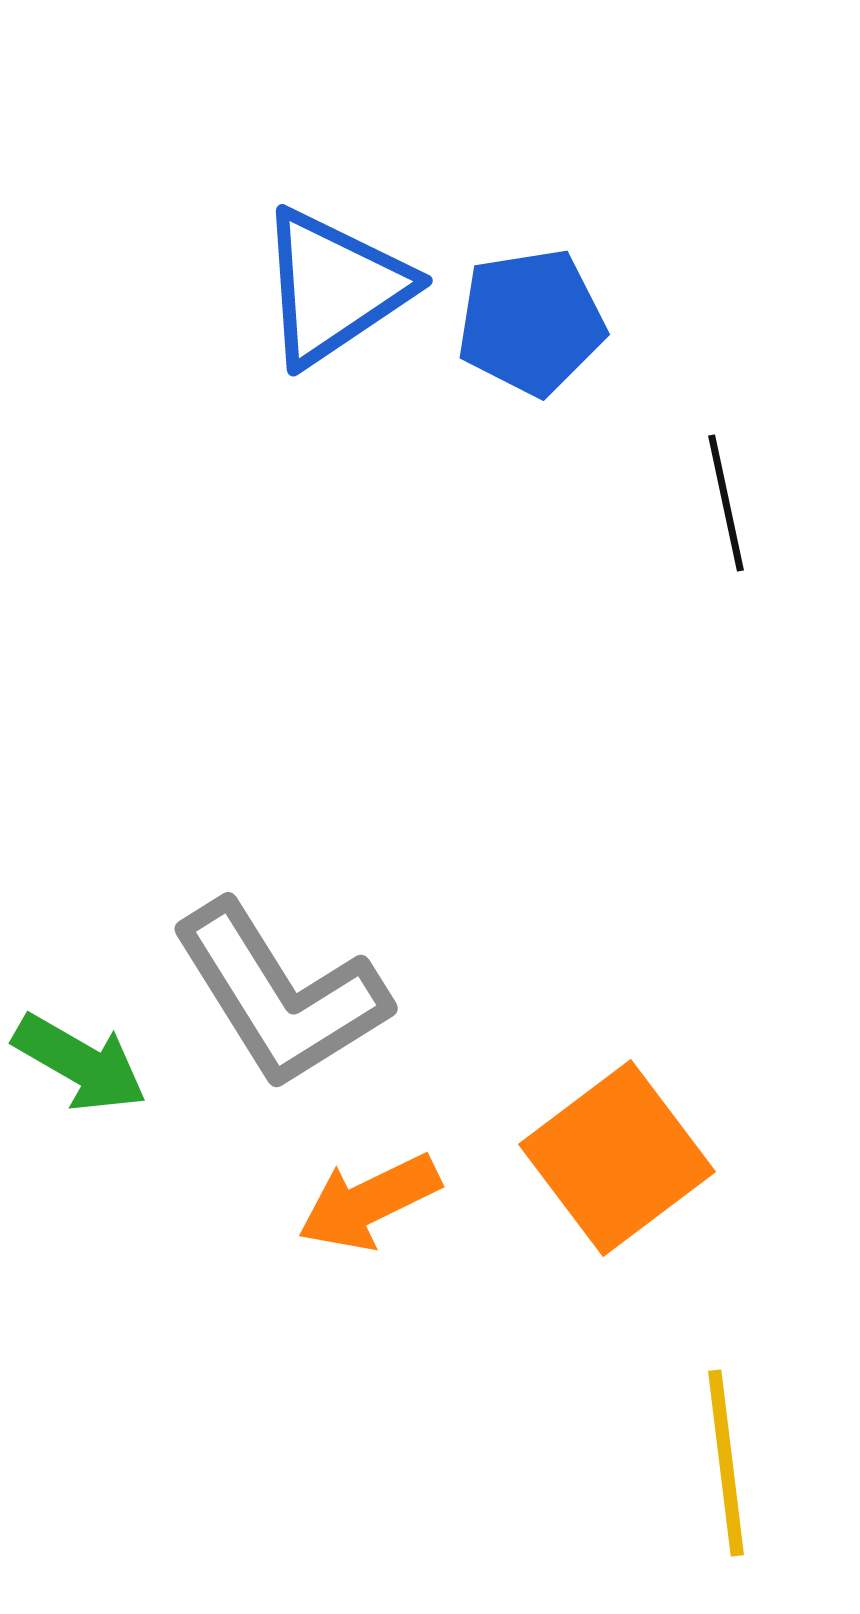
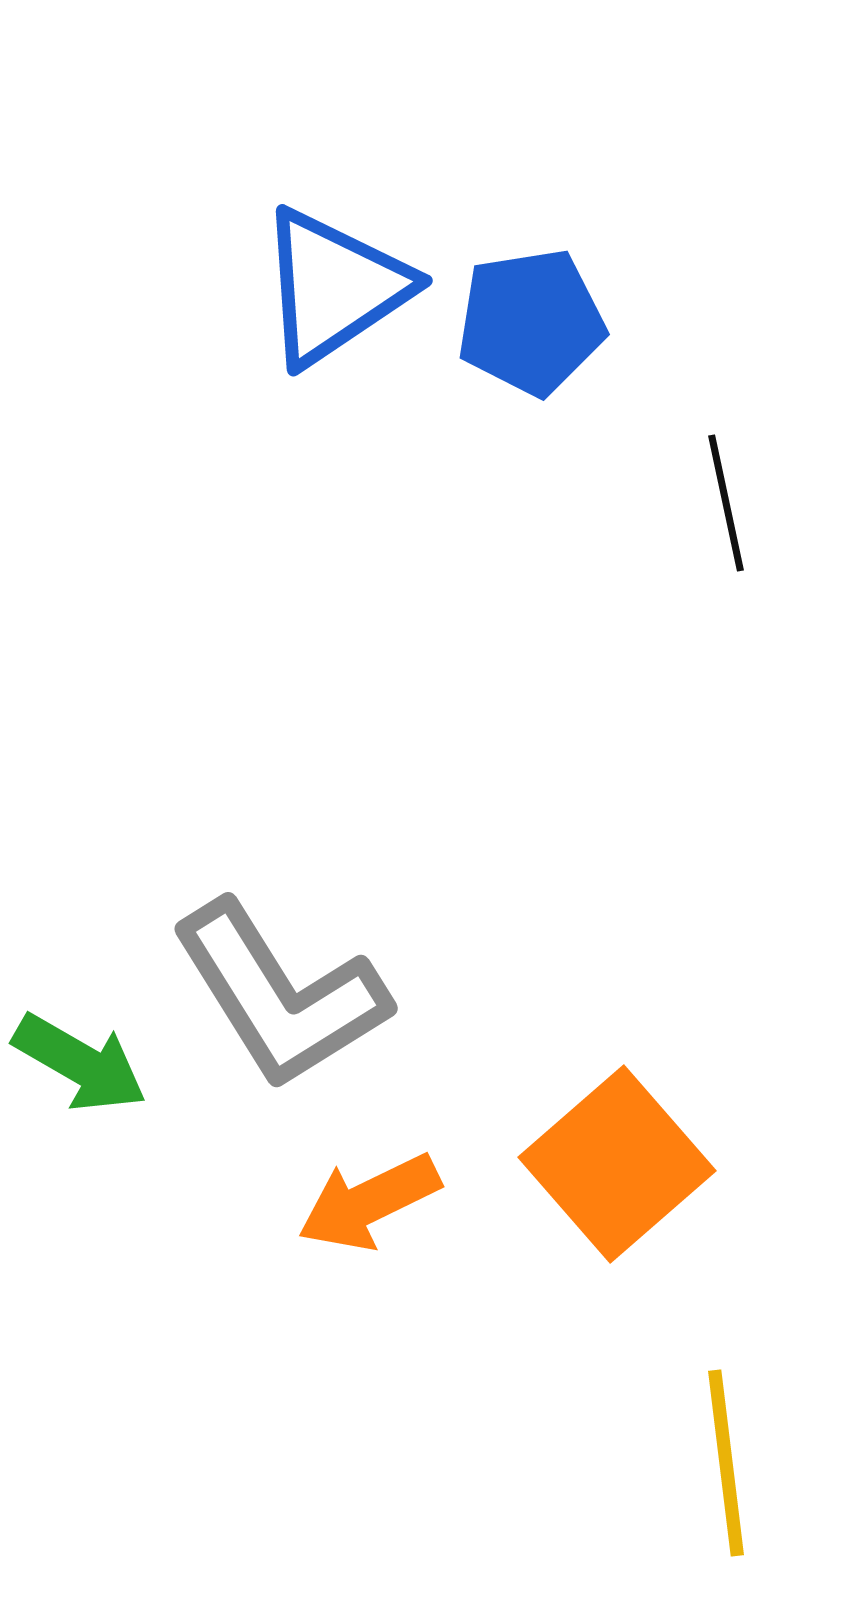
orange square: moved 6 px down; rotated 4 degrees counterclockwise
